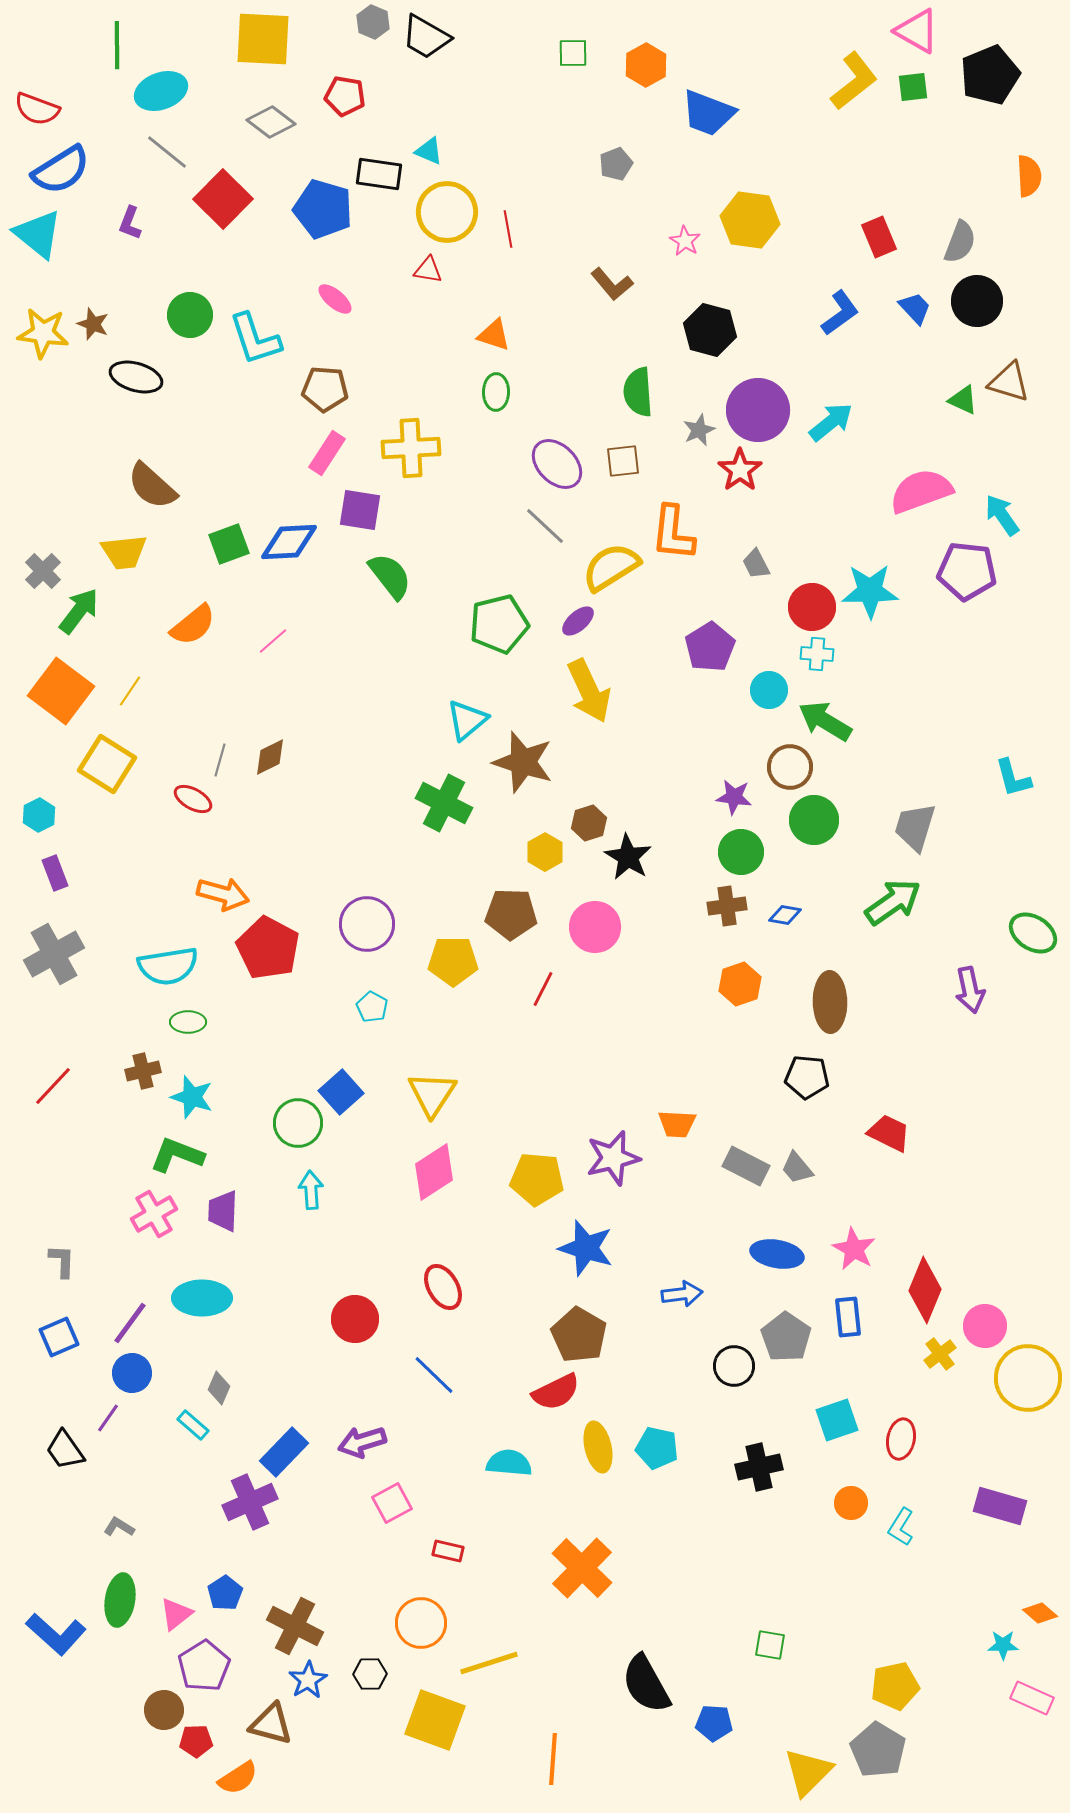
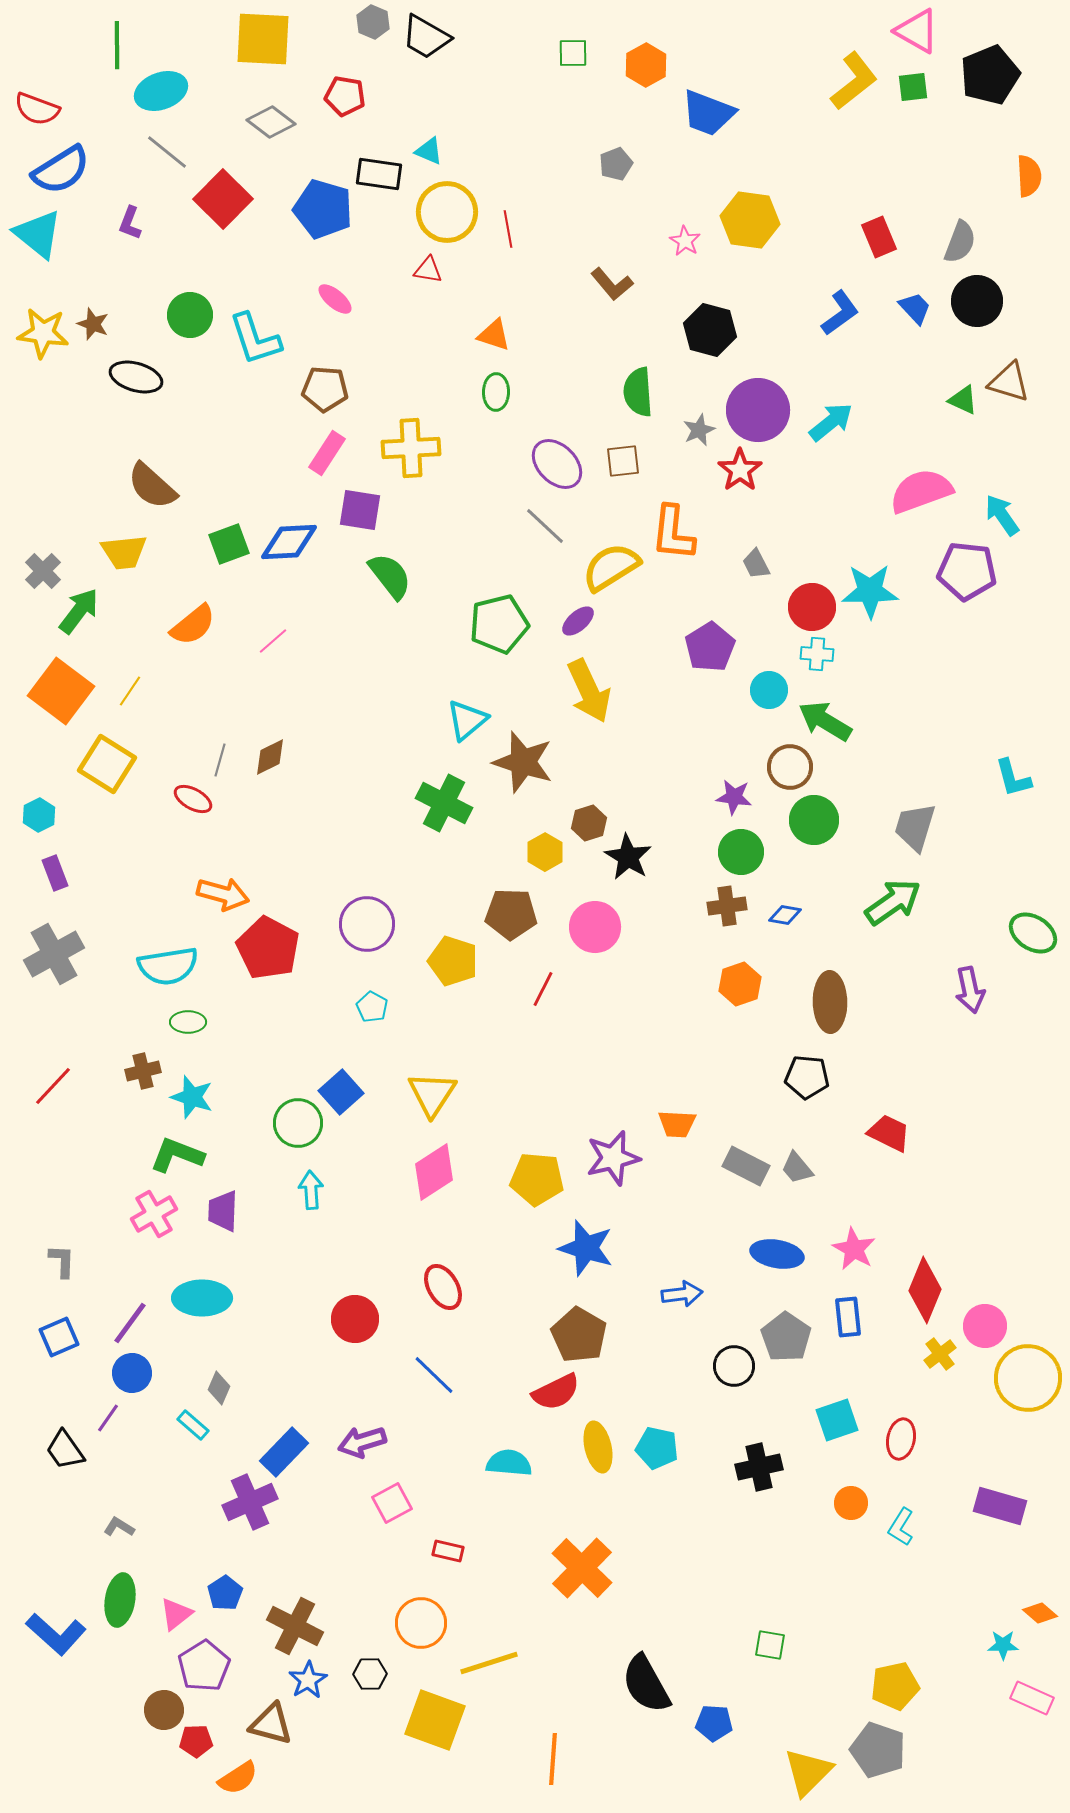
yellow pentagon at (453, 961): rotated 18 degrees clockwise
gray pentagon at (878, 1750): rotated 12 degrees counterclockwise
